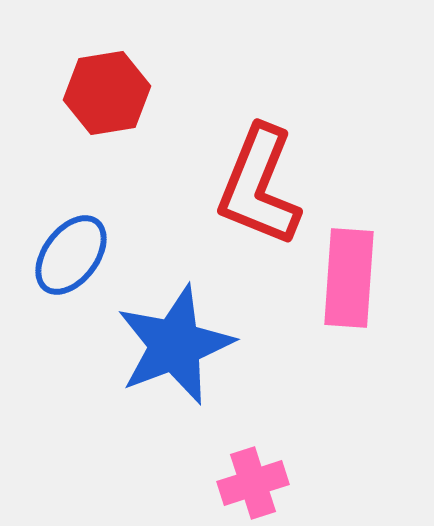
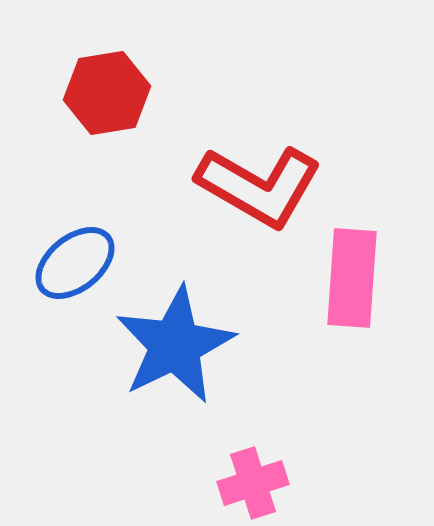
red L-shape: rotated 82 degrees counterclockwise
blue ellipse: moved 4 px right, 8 px down; rotated 14 degrees clockwise
pink rectangle: moved 3 px right
blue star: rotated 5 degrees counterclockwise
